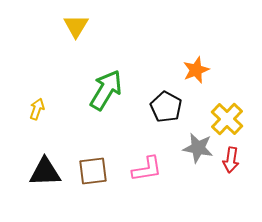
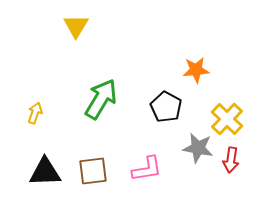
orange star: rotated 16 degrees clockwise
green arrow: moved 5 px left, 9 px down
yellow arrow: moved 2 px left, 4 px down
